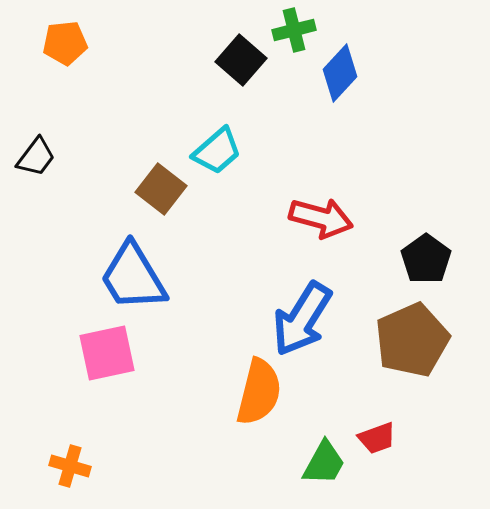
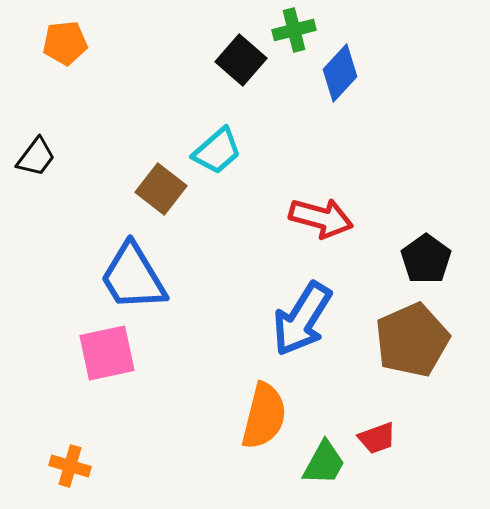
orange semicircle: moved 5 px right, 24 px down
